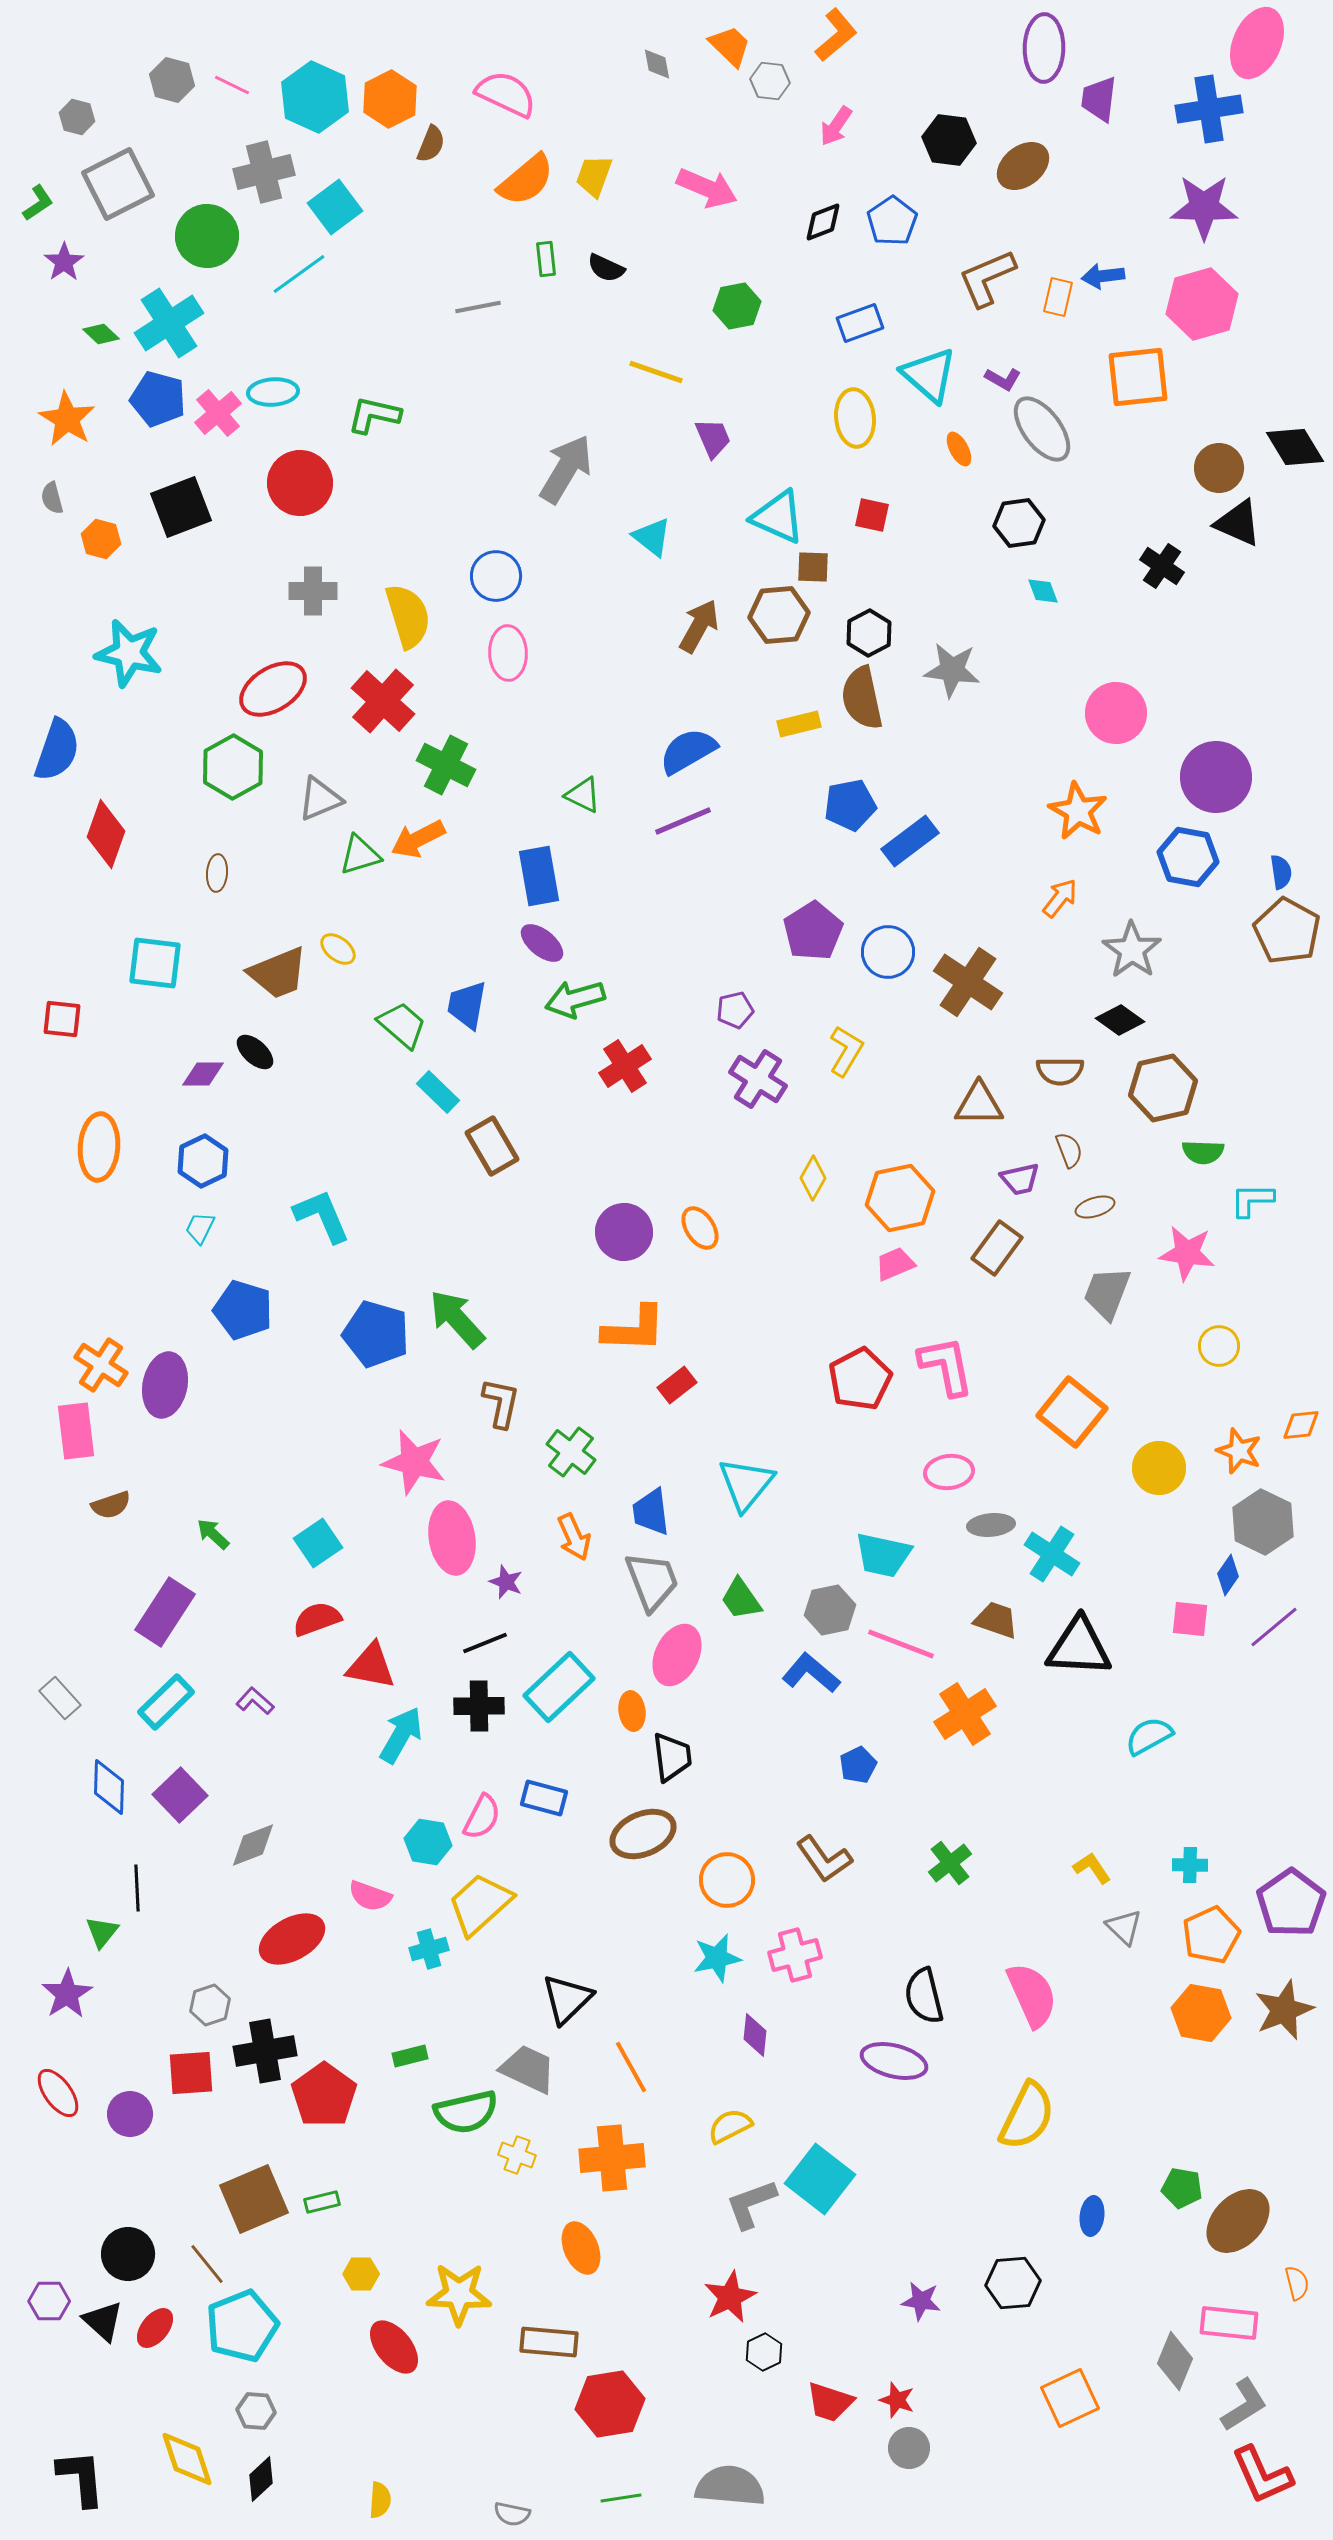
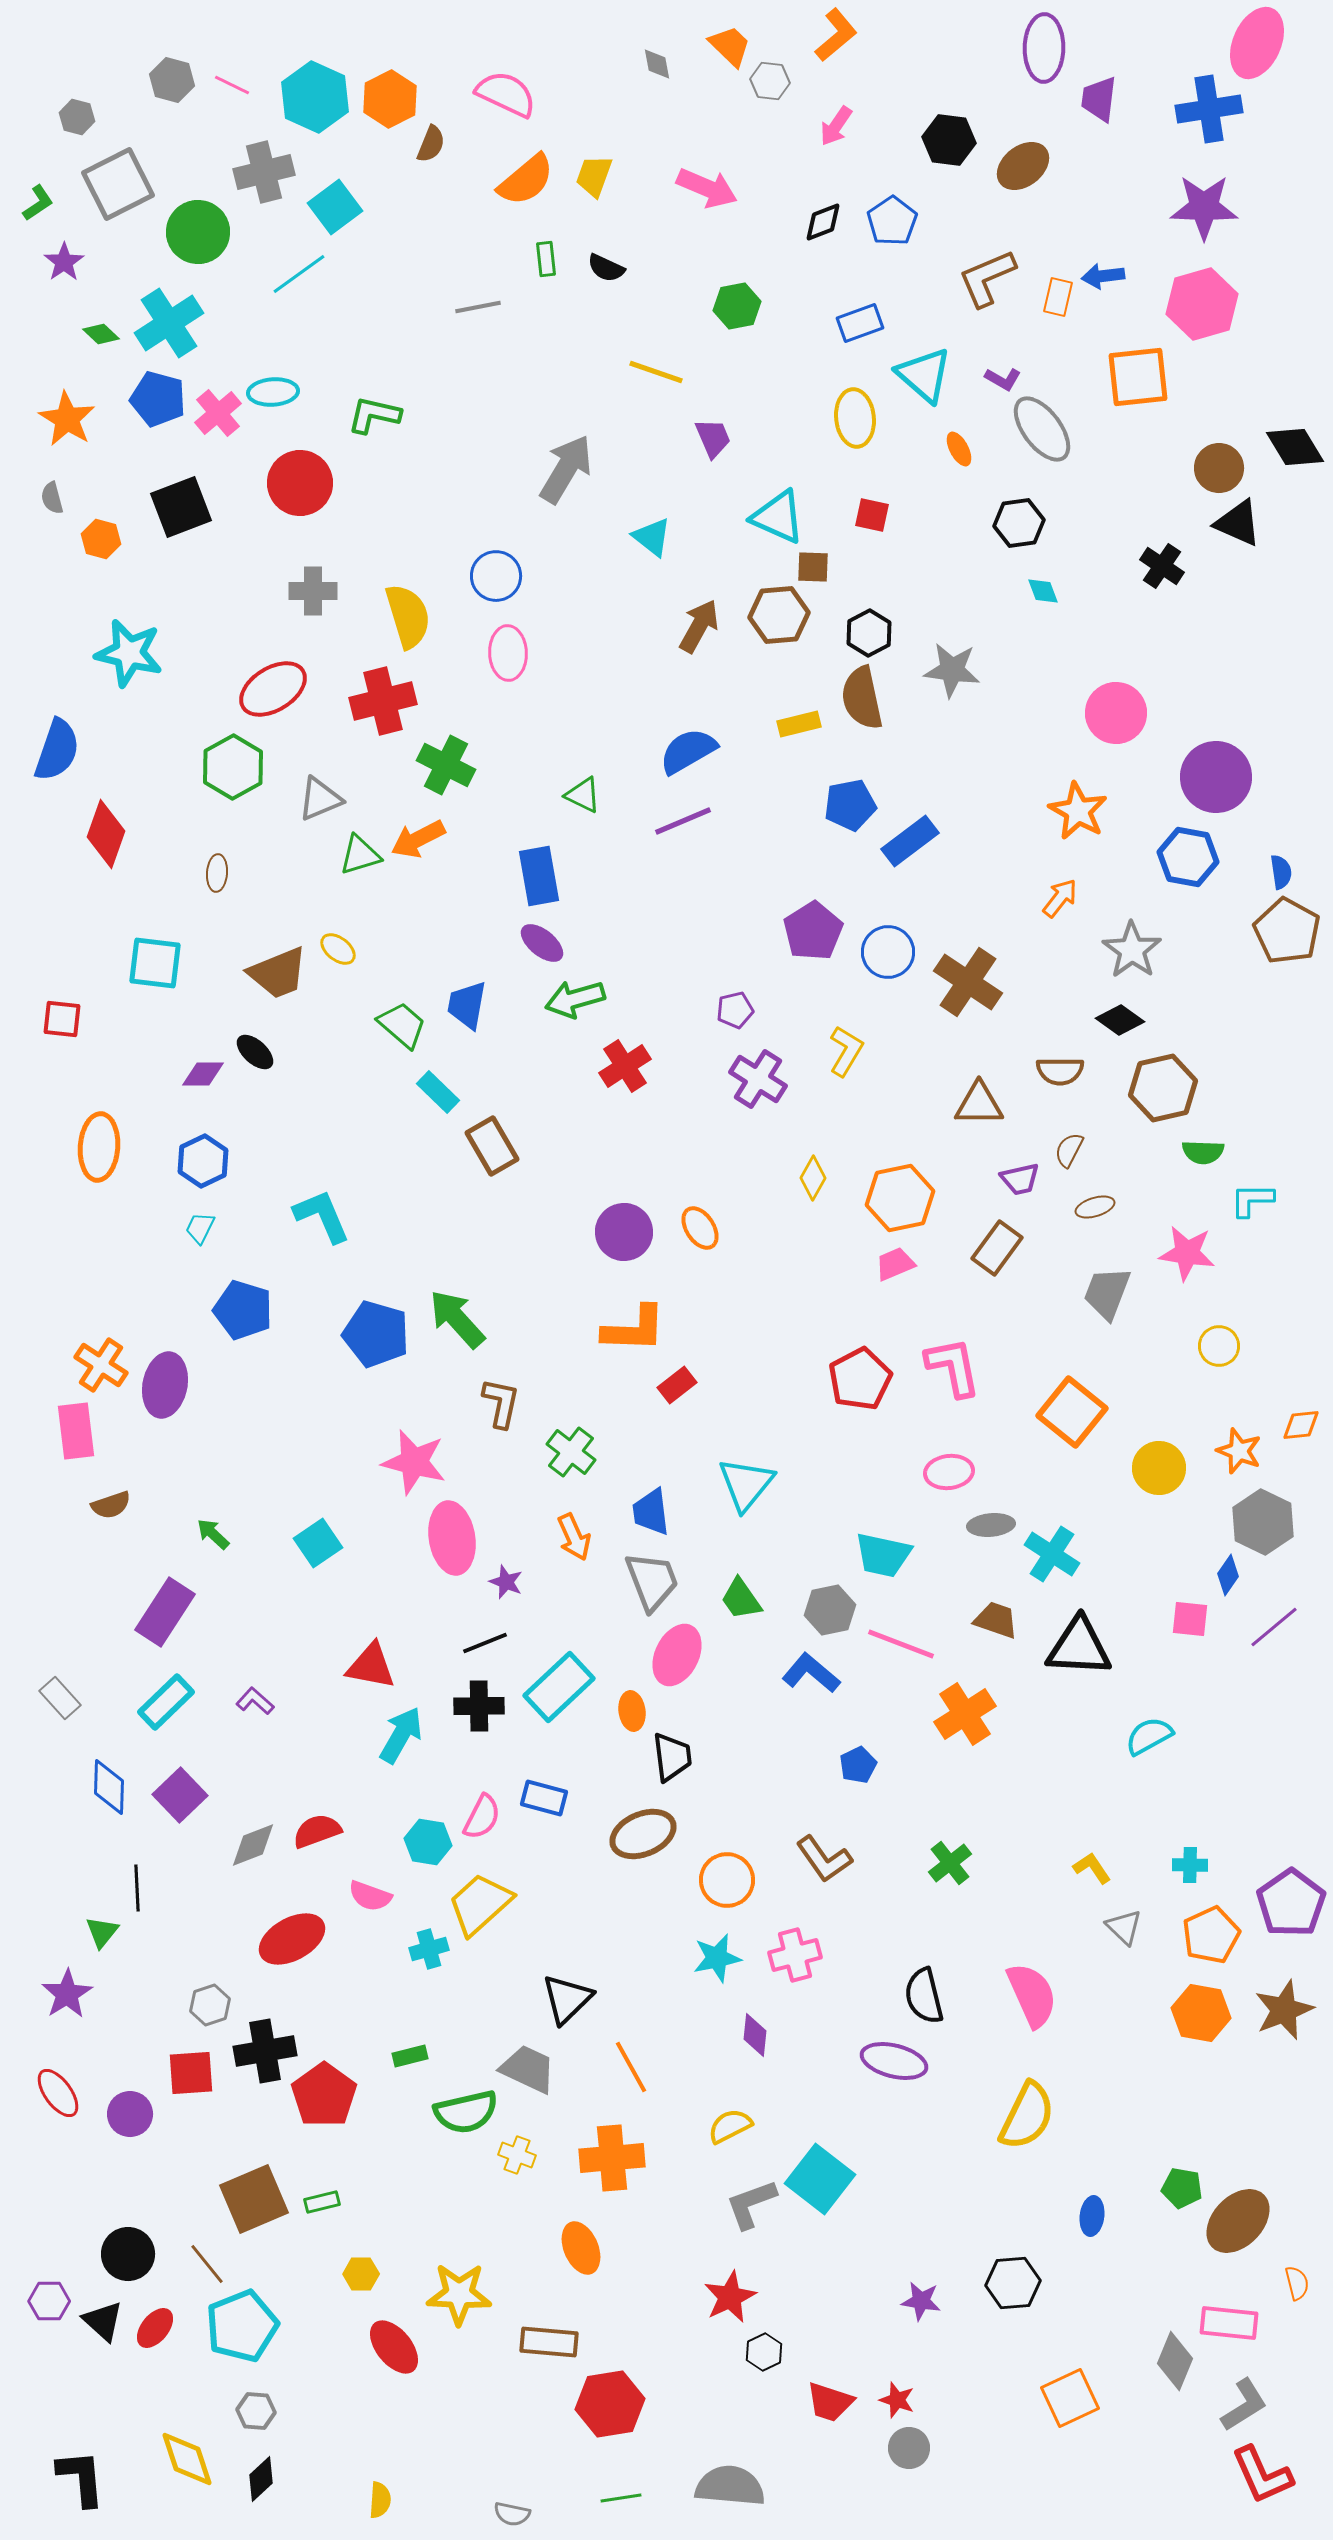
green circle at (207, 236): moved 9 px left, 4 px up
cyan triangle at (929, 375): moved 5 px left
red cross at (383, 701): rotated 34 degrees clockwise
brown semicircle at (1069, 1150): rotated 132 degrees counterclockwise
pink L-shape at (946, 1366): moved 7 px right, 1 px down
red semicircle at (317, 1619): moved 212 px down
